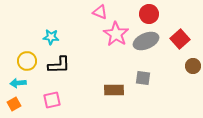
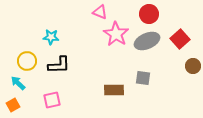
gray ellipse: moved 1 px right
cyan arrow: rotated 49 degrees clockwise
orange square: moved 1 px left, 1 px down
